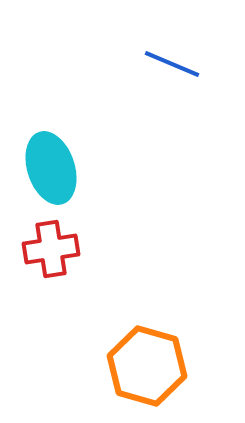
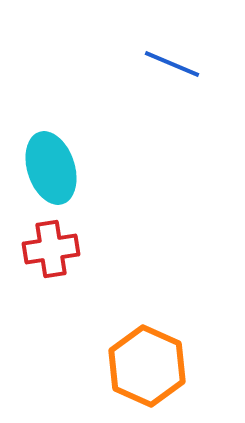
orange hexagon: rotated 8 degrees clockwise
